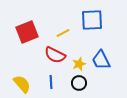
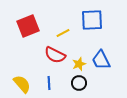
red square: moved 1 px right, 6 px up
blue line: moved 2 px left, 1 px down
